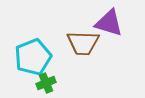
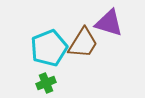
brown trapezoid: rotated 60 degrees counterclockwise
cyan pentagon: moved 16 px right, 9 px up
